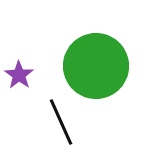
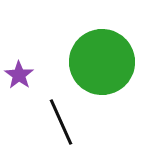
green circle: moved 6 px right, 4 px up
